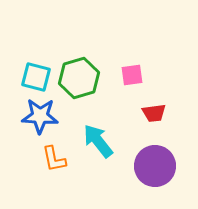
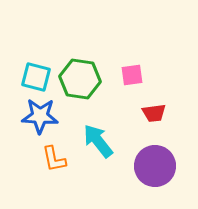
green hexagon: moved 1 px right, 1 px down; rotated 24 degrees clockwise
